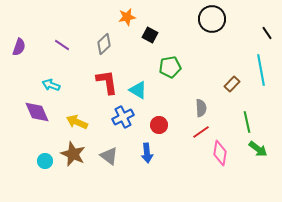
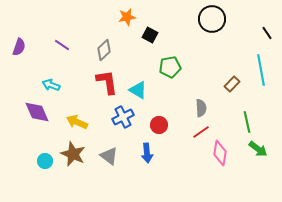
gray diamond: moved 6 px down
